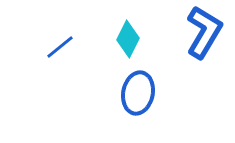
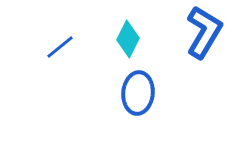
blue ellipse: rotated 6 degrees counterclockwise
